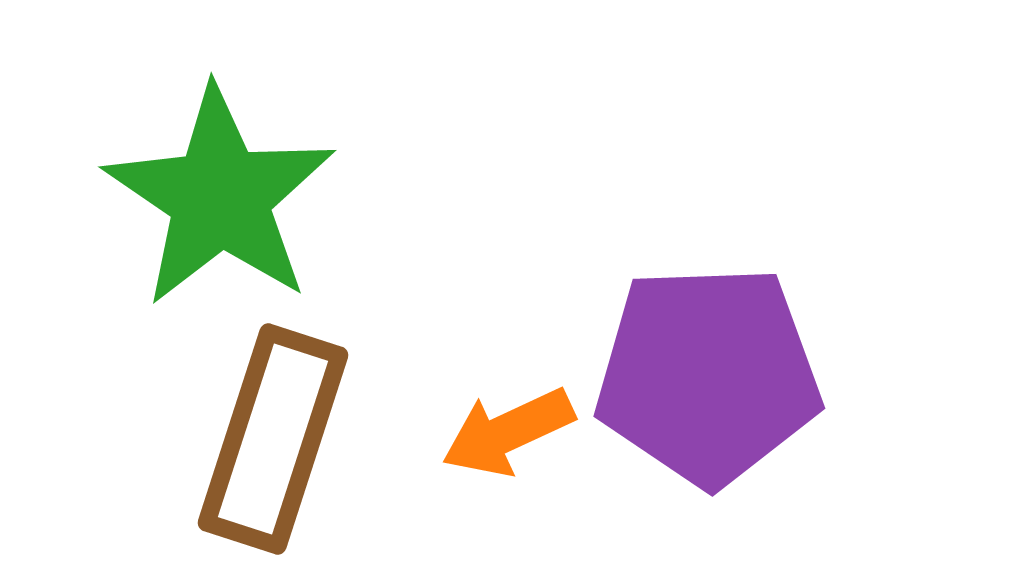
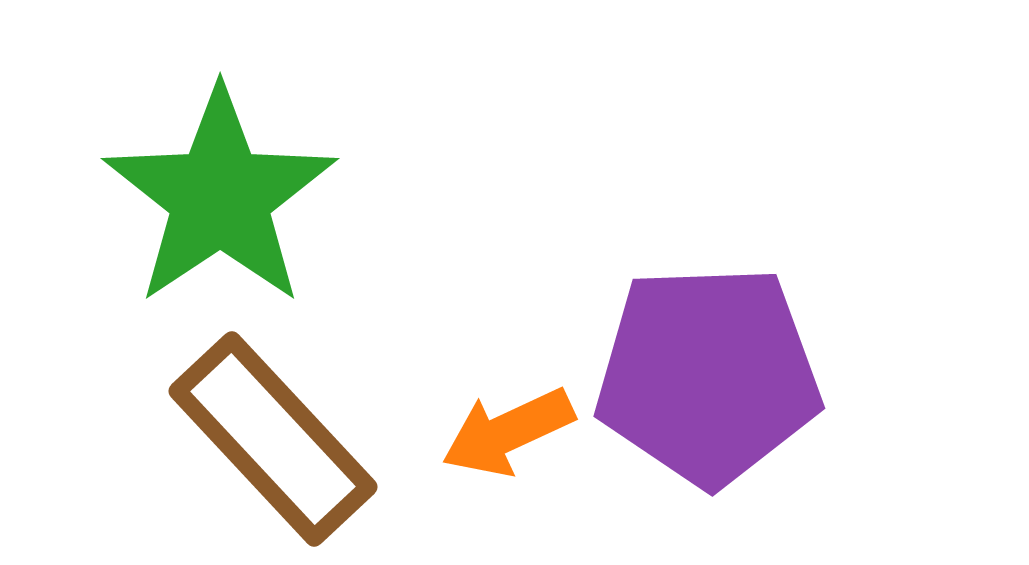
green star: rotated 4 degrees clockwise
brown rectangle: rotated 61 degrees counterclockwise
